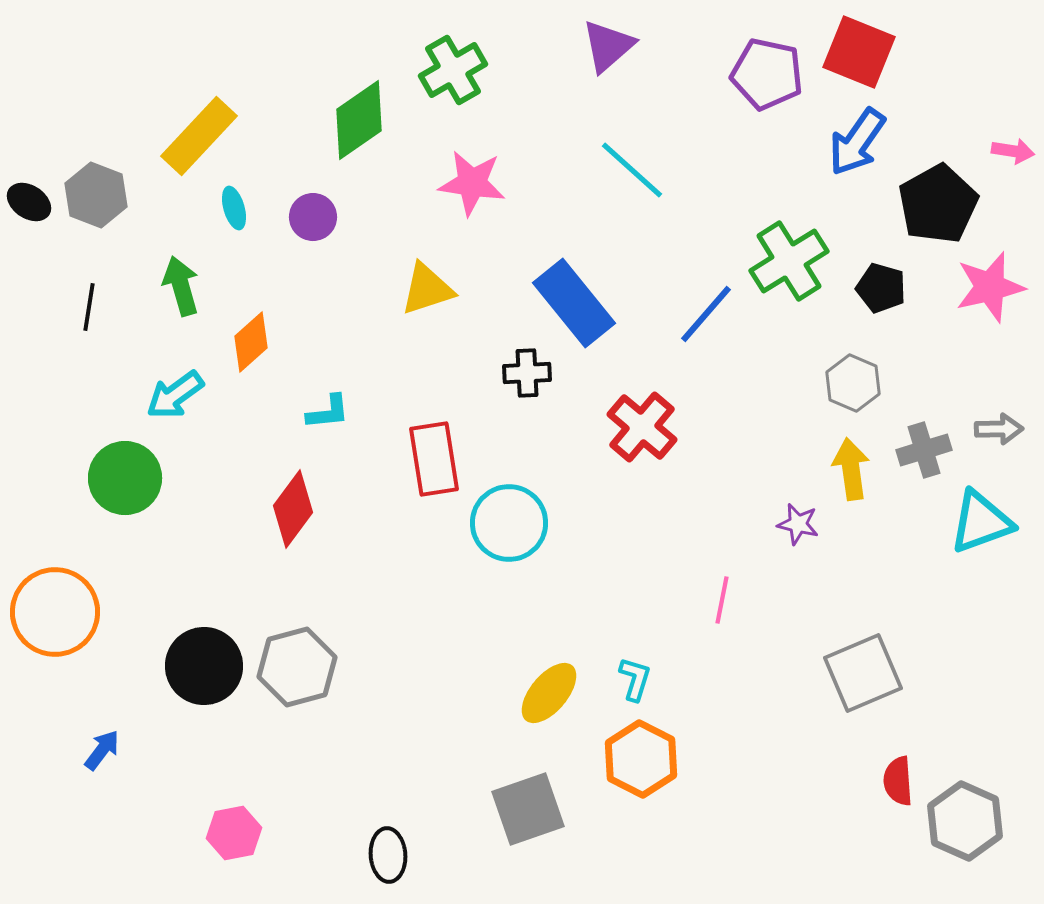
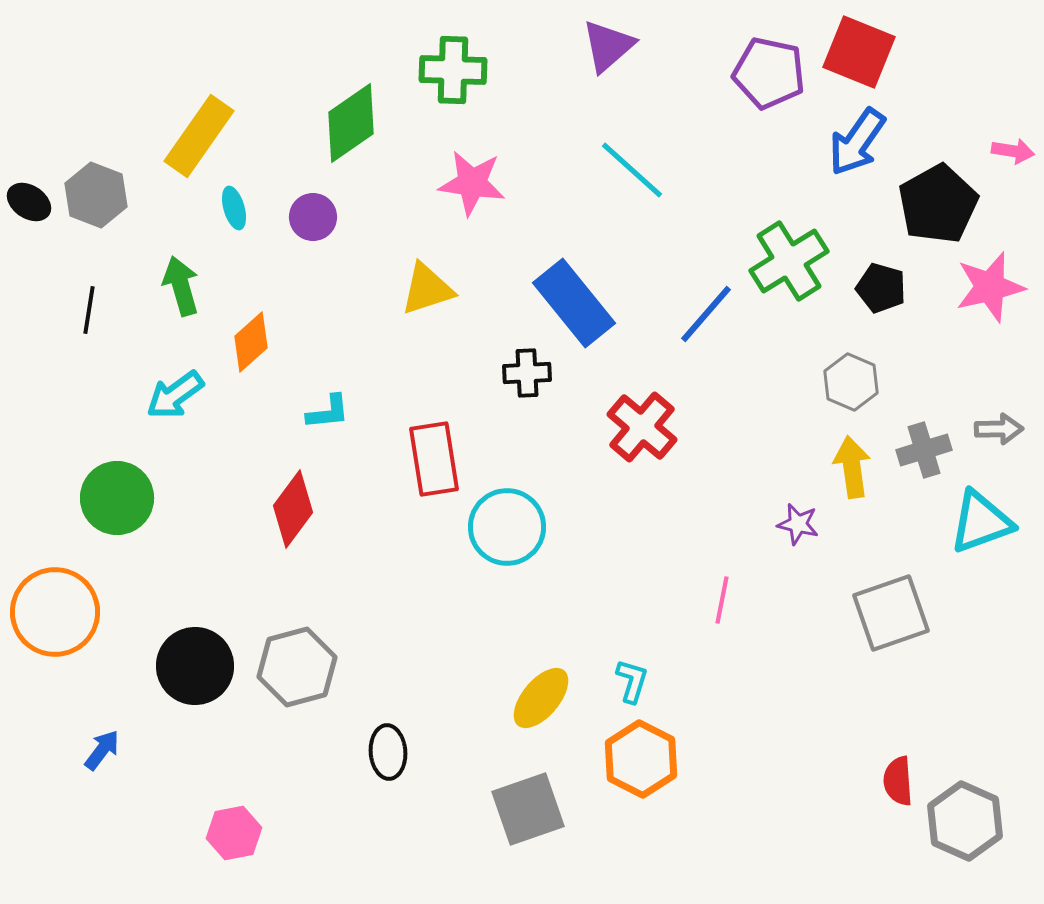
green cross at (453, 70): rotated 32 degrees clockwise
purple pentagon at (767, 74): moved 2 px right, 1 px up
green diamond at (359, 120): moved 8 px left, 3 px down
yellow rectangle at (199, 136): rotated 8 degrees counterclockwise
black line at (89, 307): moved 3 px down
gray hexagon at (853, 383): moved 2 px left, 1 px up
yellow arrow at (851, 469): moved 1 px right, 2 px up
green circle at (125, 478): moved 8 px left, 20 px down
cyan circle at (509, 523): moved 2 px left, 4 px down
black circle at (204, 666): moved 9 px left
gray square at (863, 673): moved 28 px right, 60 px up; rotated 4 degrees clockwise
cyan L-shape at (635, 679): moved 3 px left, 2 px down
yellow ellipse at (549, 693): moved 8 px left, 5 px down
black ellipse at (388, 855): moved 103 px up
